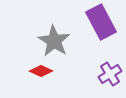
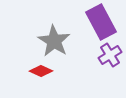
purple cross: moved 19 px up
